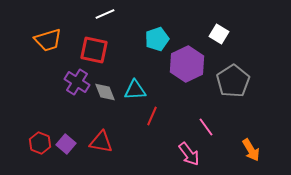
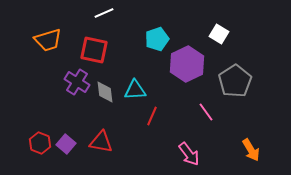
white line: moved 1 px left, 1 px up
gray pentagon: moved 2 px right
gray diamond: rotated 15 degrees clockwise
pink line: moved 15 px up
